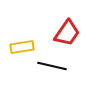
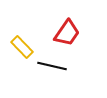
yellow rectangle: rotated 55 degrees clockwise
